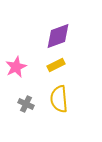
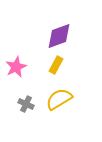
purple diamond: moved 1 px right
yellow rectangle: rotated 36 degrees counterclockwise
yellow semicircle: rotated 64 degrees clockwise
